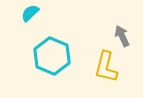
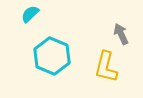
cyan semicircle: moved 1 px down
gray arrow: moved 1 px left, 2 px up
